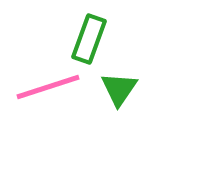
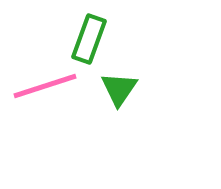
pink line: moved 3 px left, 1 px up
